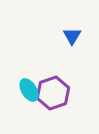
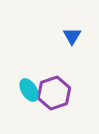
purple hexagon: moved 1 px right
